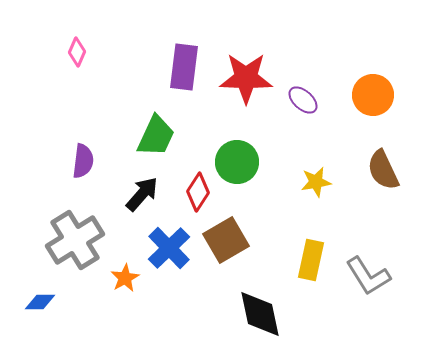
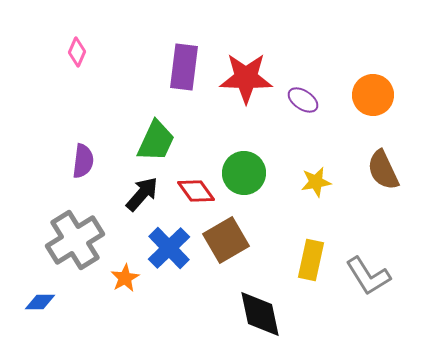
purple ellipse: rotated 8 degrees counterclockwise
green trapezoid: moved 5 px down
green circle: moved 7 px right, 11 px down
red diamond: moved 2 px left, 1 px up; rotated 69 degrees counterclockwise
